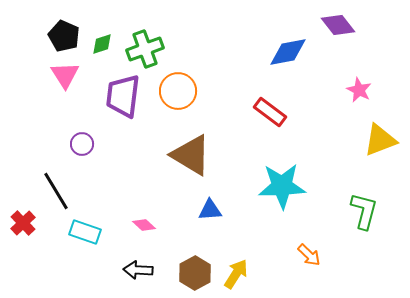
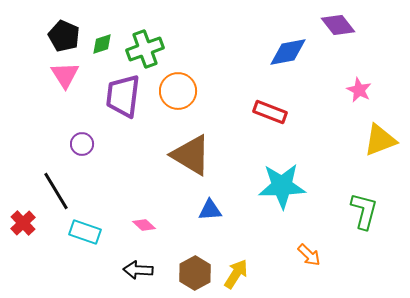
red rectangle: rotated 16 degrees counterclockwise
